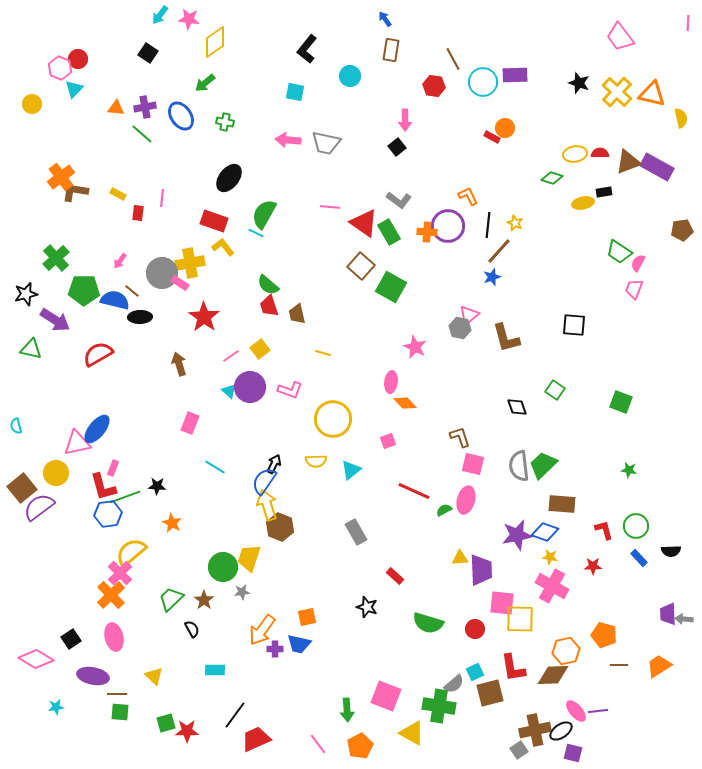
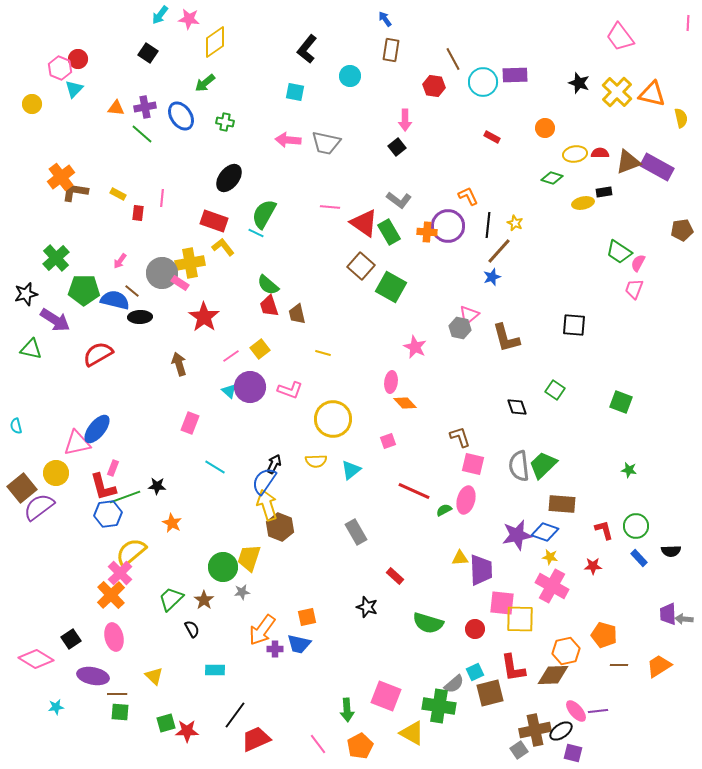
orange circle at (505, 128): moved 40 px right
